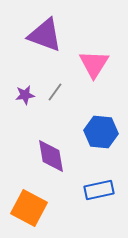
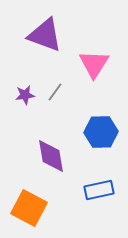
blue hexagon: rotated 8 degrees counterclockwise
